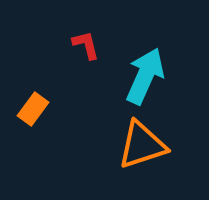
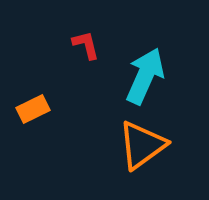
orange rectangle: rotated 28 degrees clockwise
orange triangle: rotated 18 degrees counterclockwise
